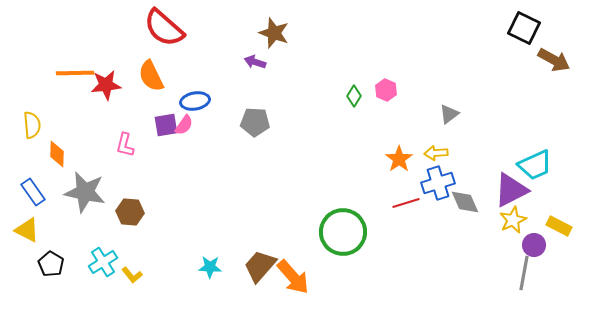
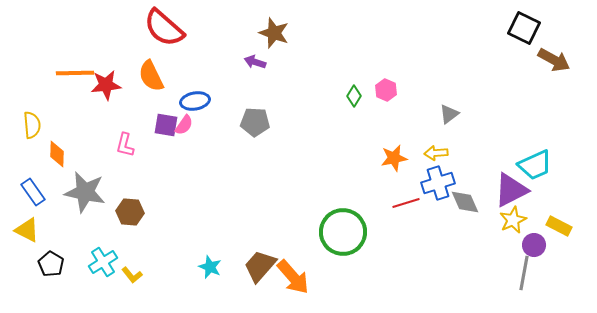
purple square: rotated 20 degrees clockwise
orange star: moved 5 px left, 1 px up; rotated 24 degrees clockwise
cyan star: rotated 20 degrees clockwise
